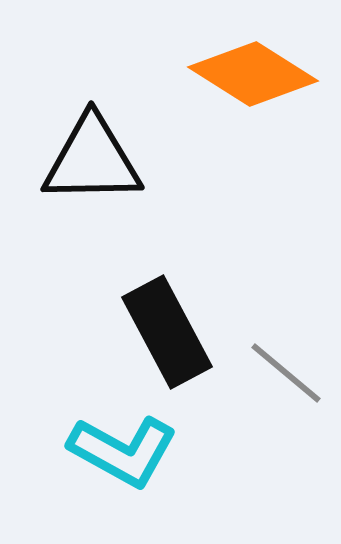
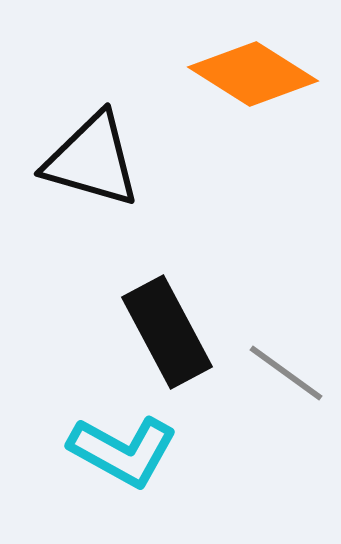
black triangle: rotated 17 degrees clockwise
gray line: rotated 4 degrees counterclockwise
